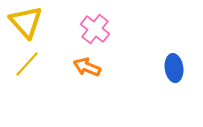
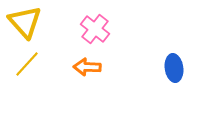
yellow triangle: moved 1 px left
orange arrow: rotated 20 degrees counterclockwise
